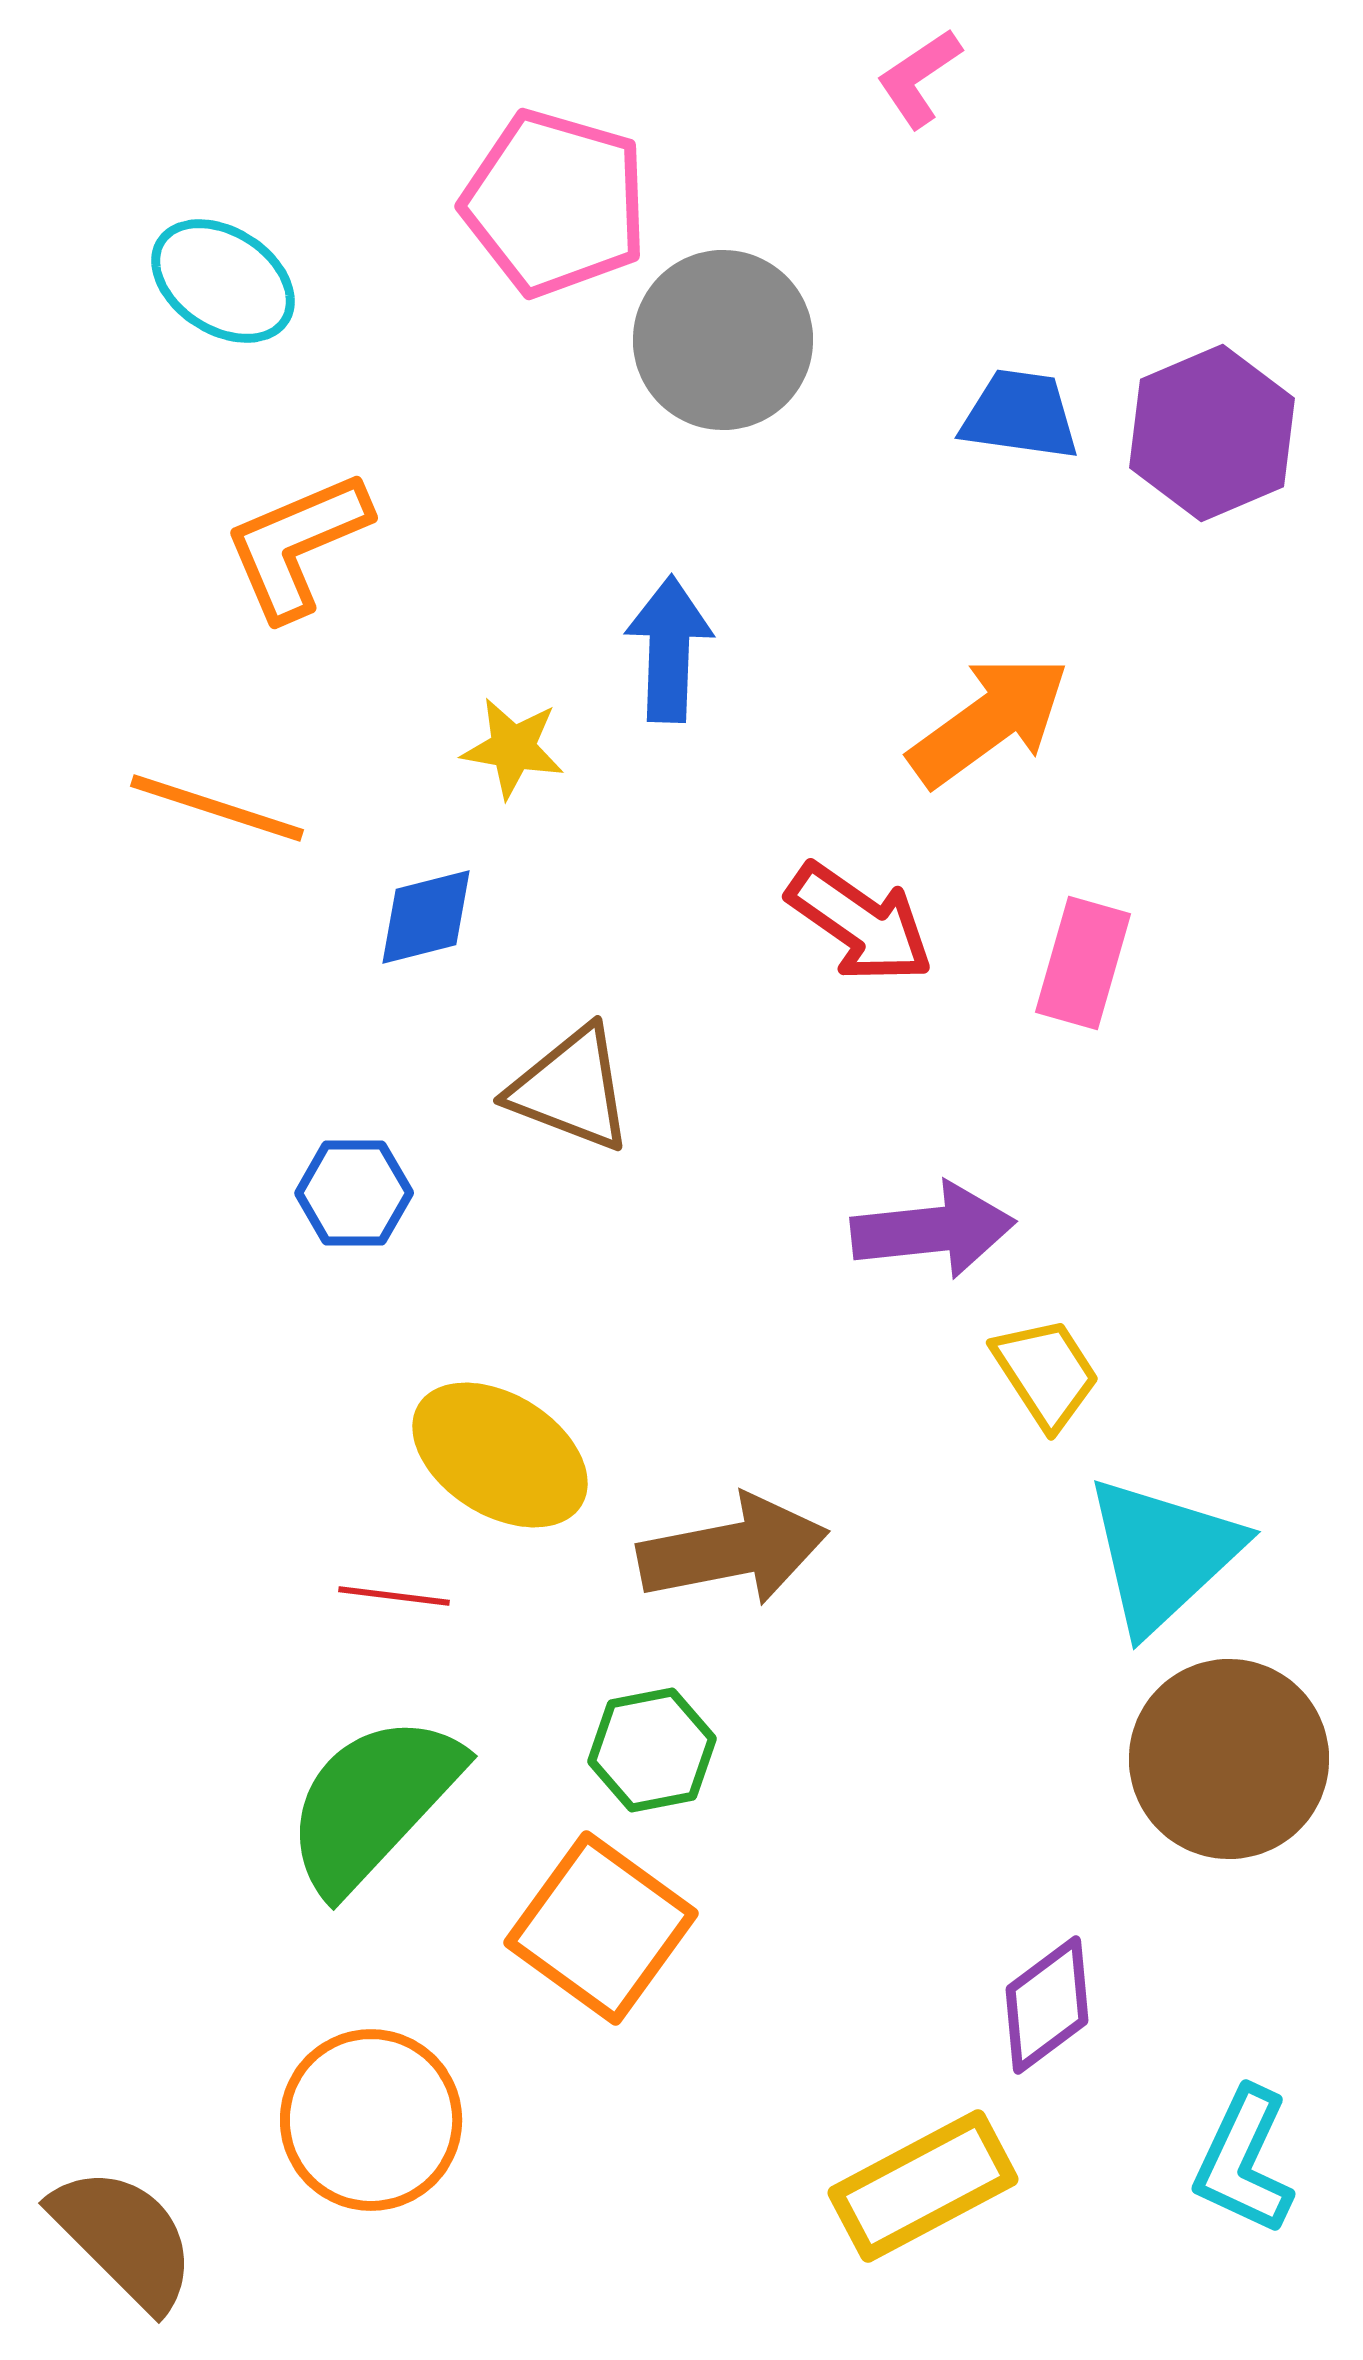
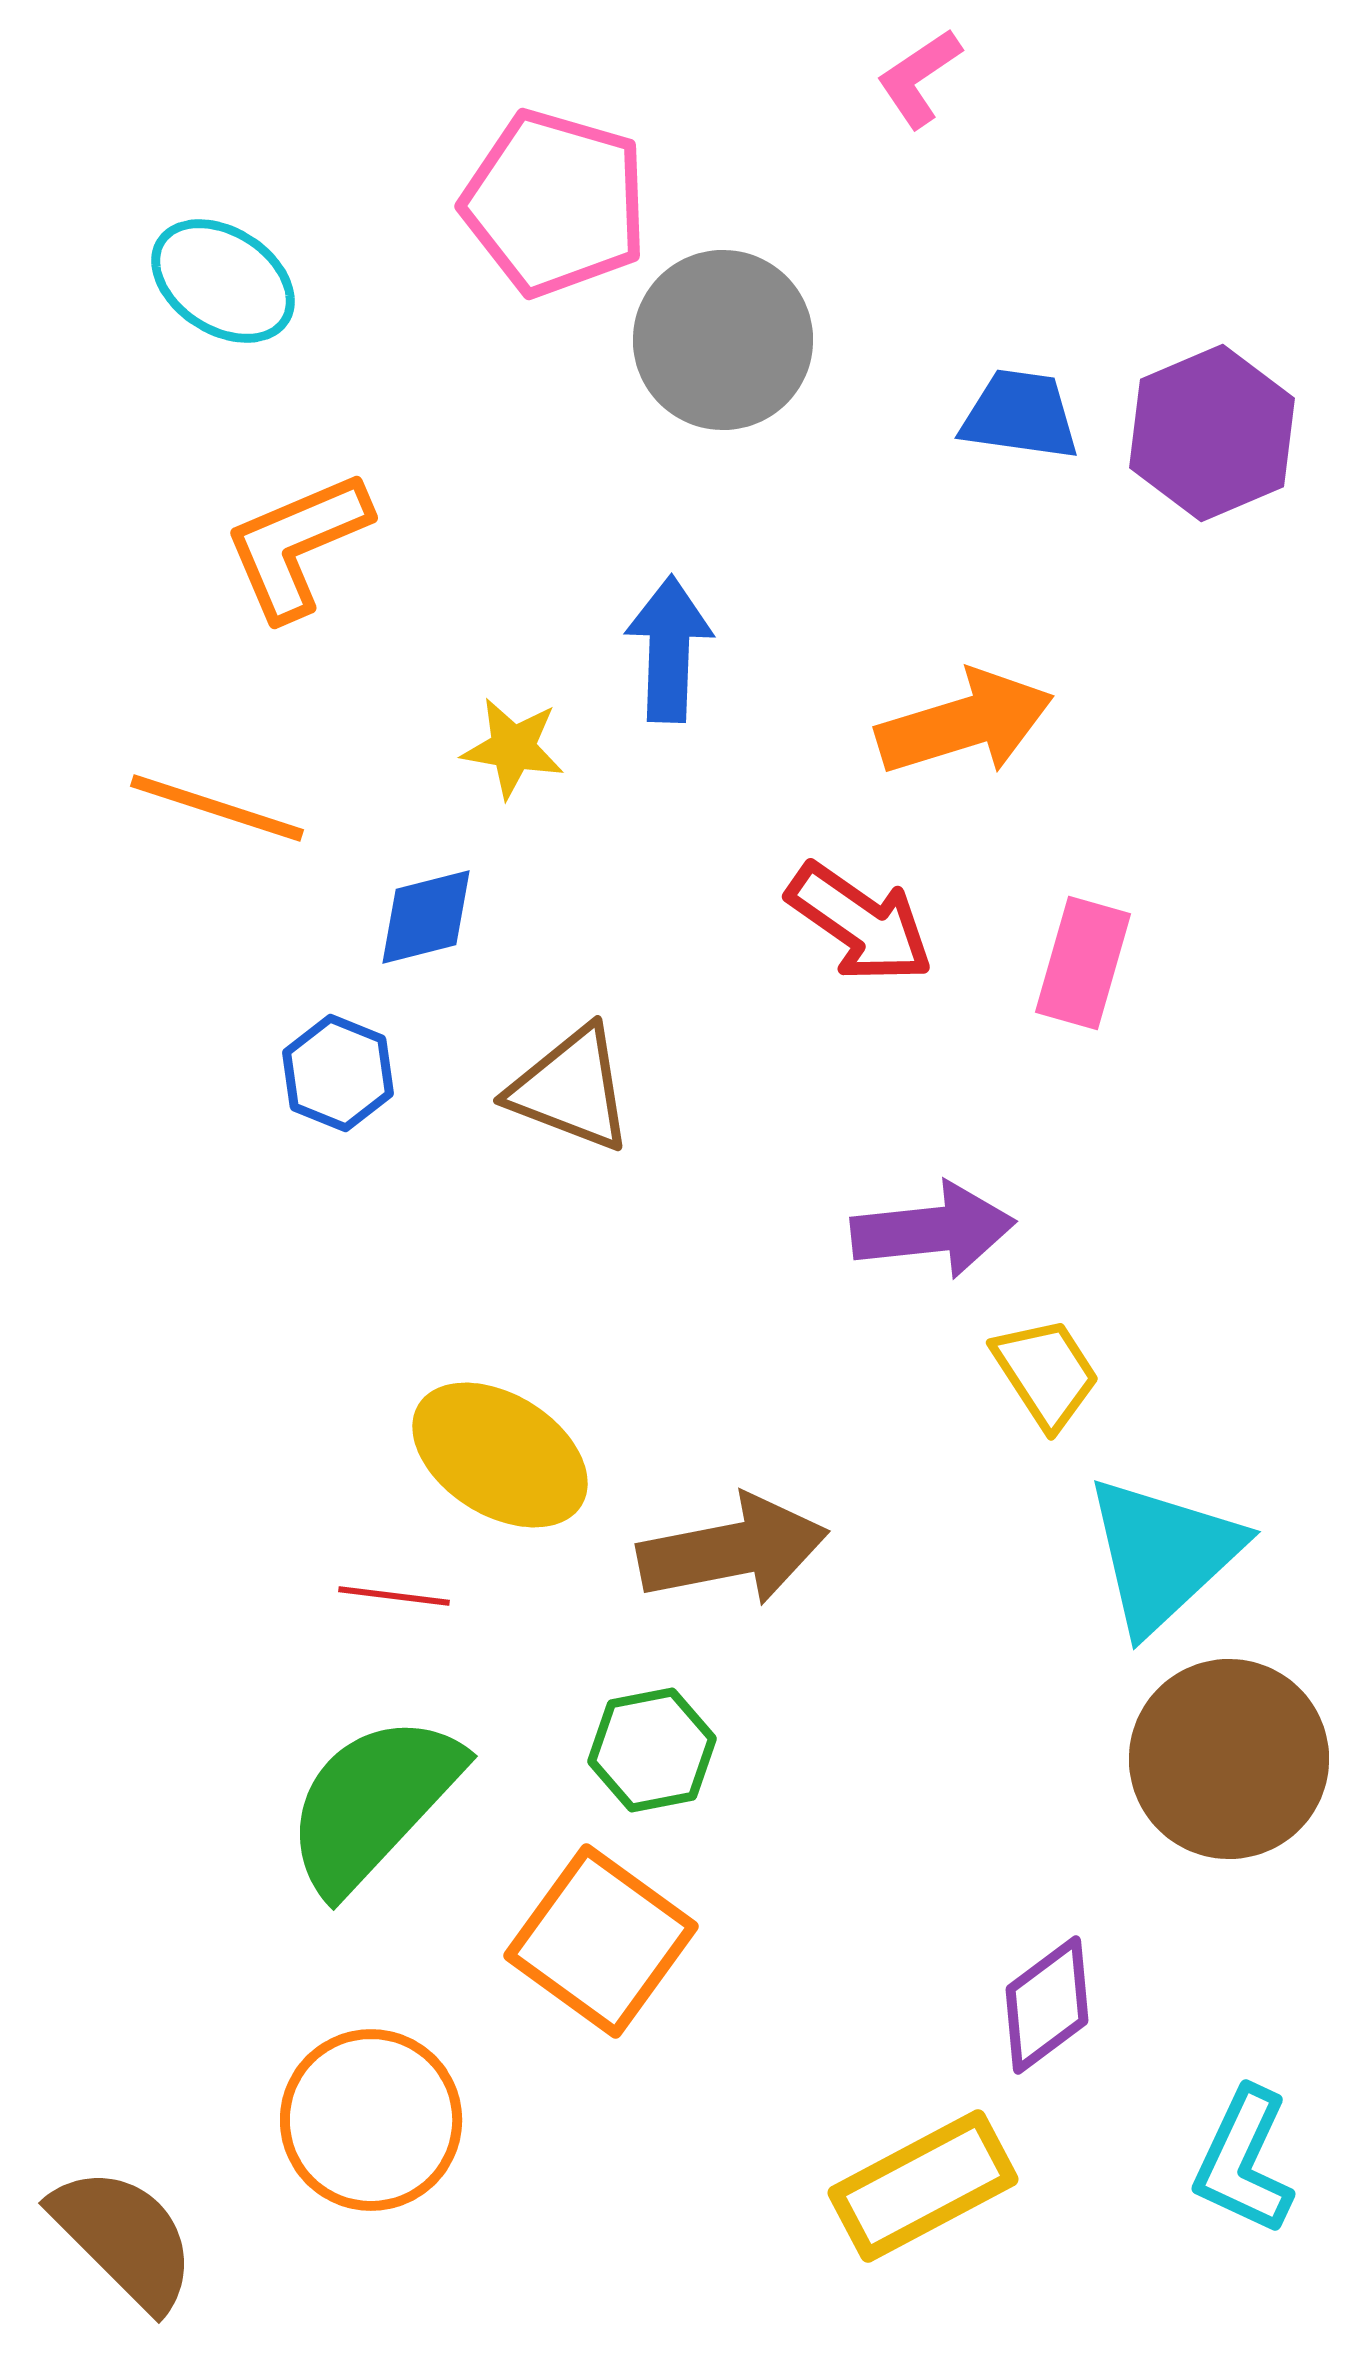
orange arrow: moved 24 px left, 2 px down; rotated 19 degrees clockwise
blue hexagon: moved 16 px left, 120 px up; rotated 22 degrees clockwise
orange square: moved 13 px down
